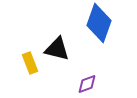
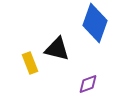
blue diamond: moved 4 px left
purple diamond: moved 1 px right
